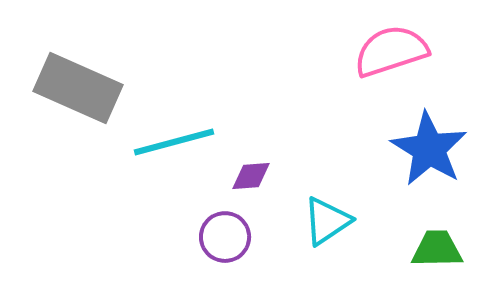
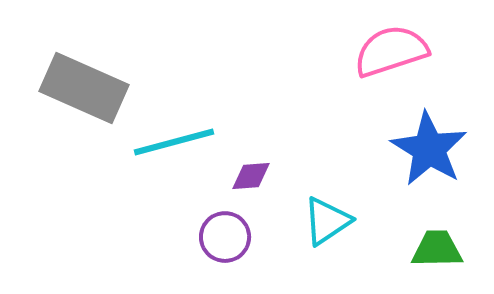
gray rectangle: moved 6 px right
